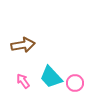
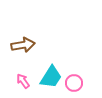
cyan trapezoid: rotated 105 degrees counterclockwise
pink circle: moved 1 px left
